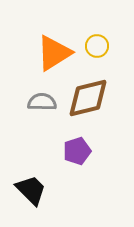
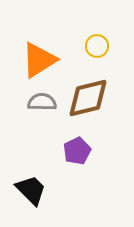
orange triangle: moved 15 px left, 7 px down
purple pentagon: rotated 8 degrees counterclockwise
